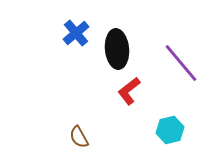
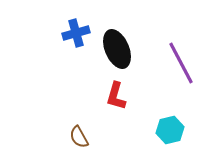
blue cross: rotated 24 degrees clockwise
black ellipse: rotated 18 degrees counterclockwise
purple line: rotated 12 degrees clockwise
red L-shape: moved 13 px left, 5 px down; rotated 36 degrees counterclockwise
